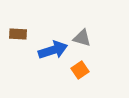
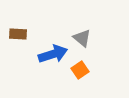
gray triangle: rotated 24 degrees clockwise
blue arrow: moved 4 px down
